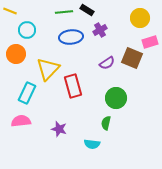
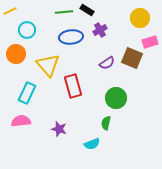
yellow line: rotated 48 degrees counterclockwise
yellow triangle: moved 4 px up; rotated 25 degrees counterclockwise
cyan semicircle: rotated 28 degrees counterclockwise
